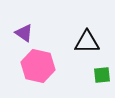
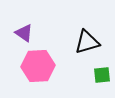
black triangle: rotated 16 degrees counterclockwise
pink hexagon: rotated 16 degrees counterclockwise
